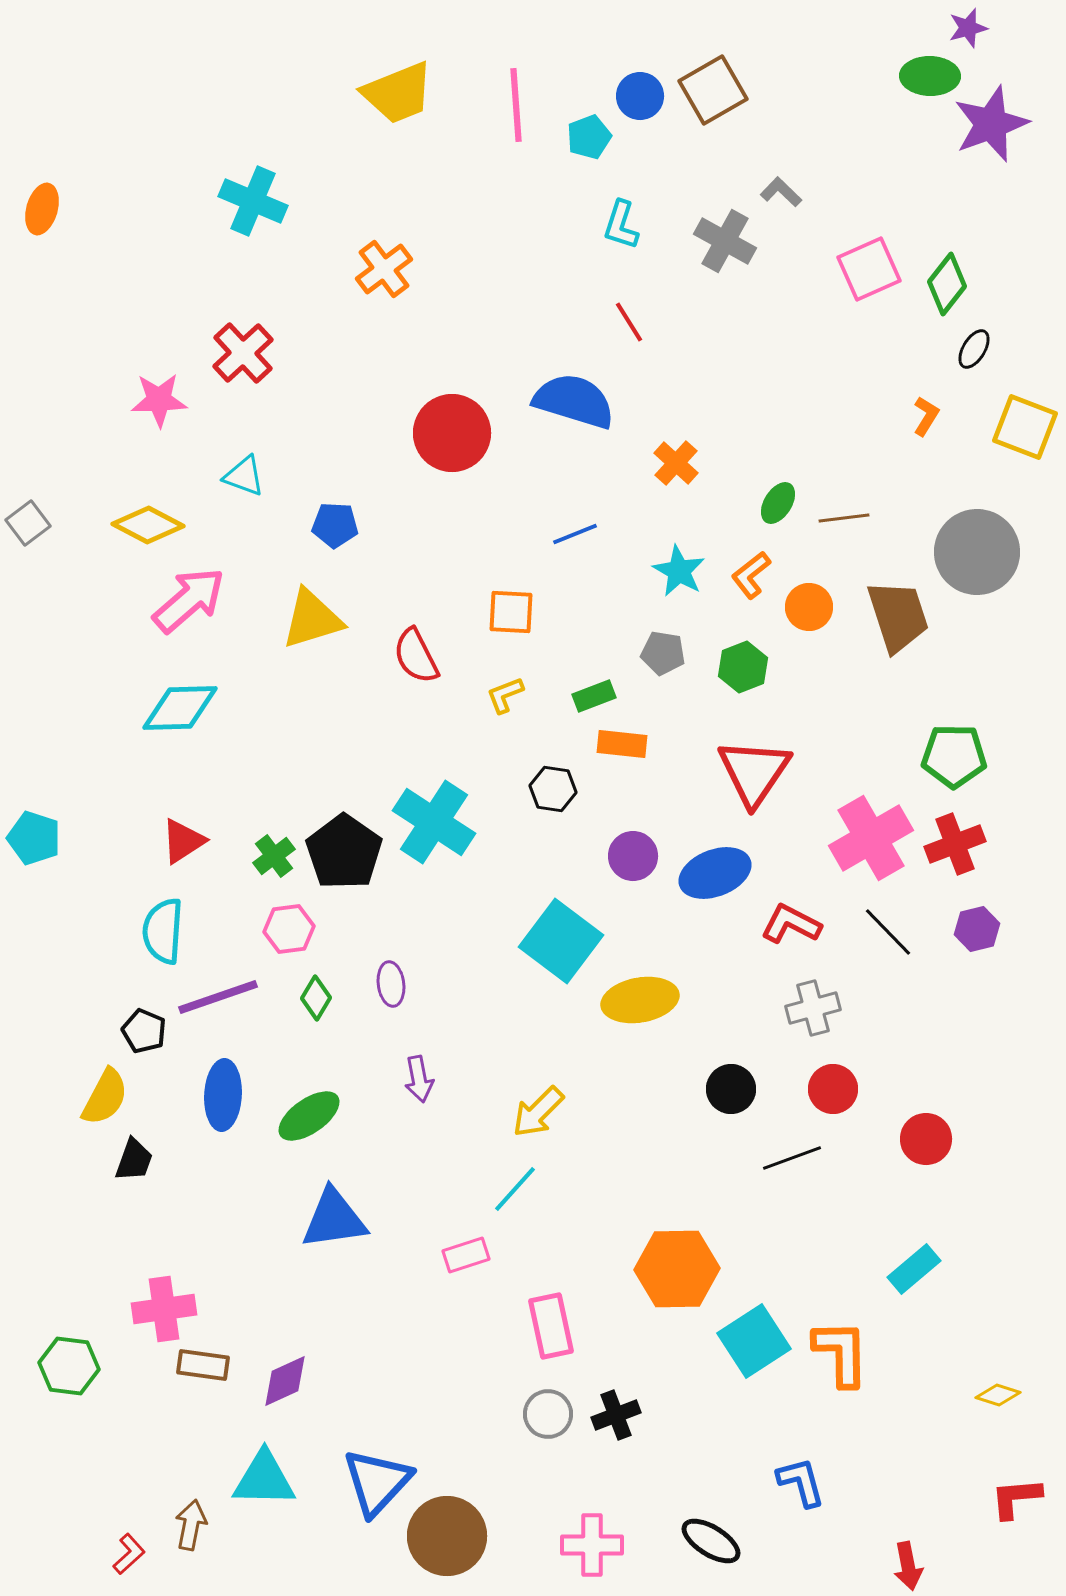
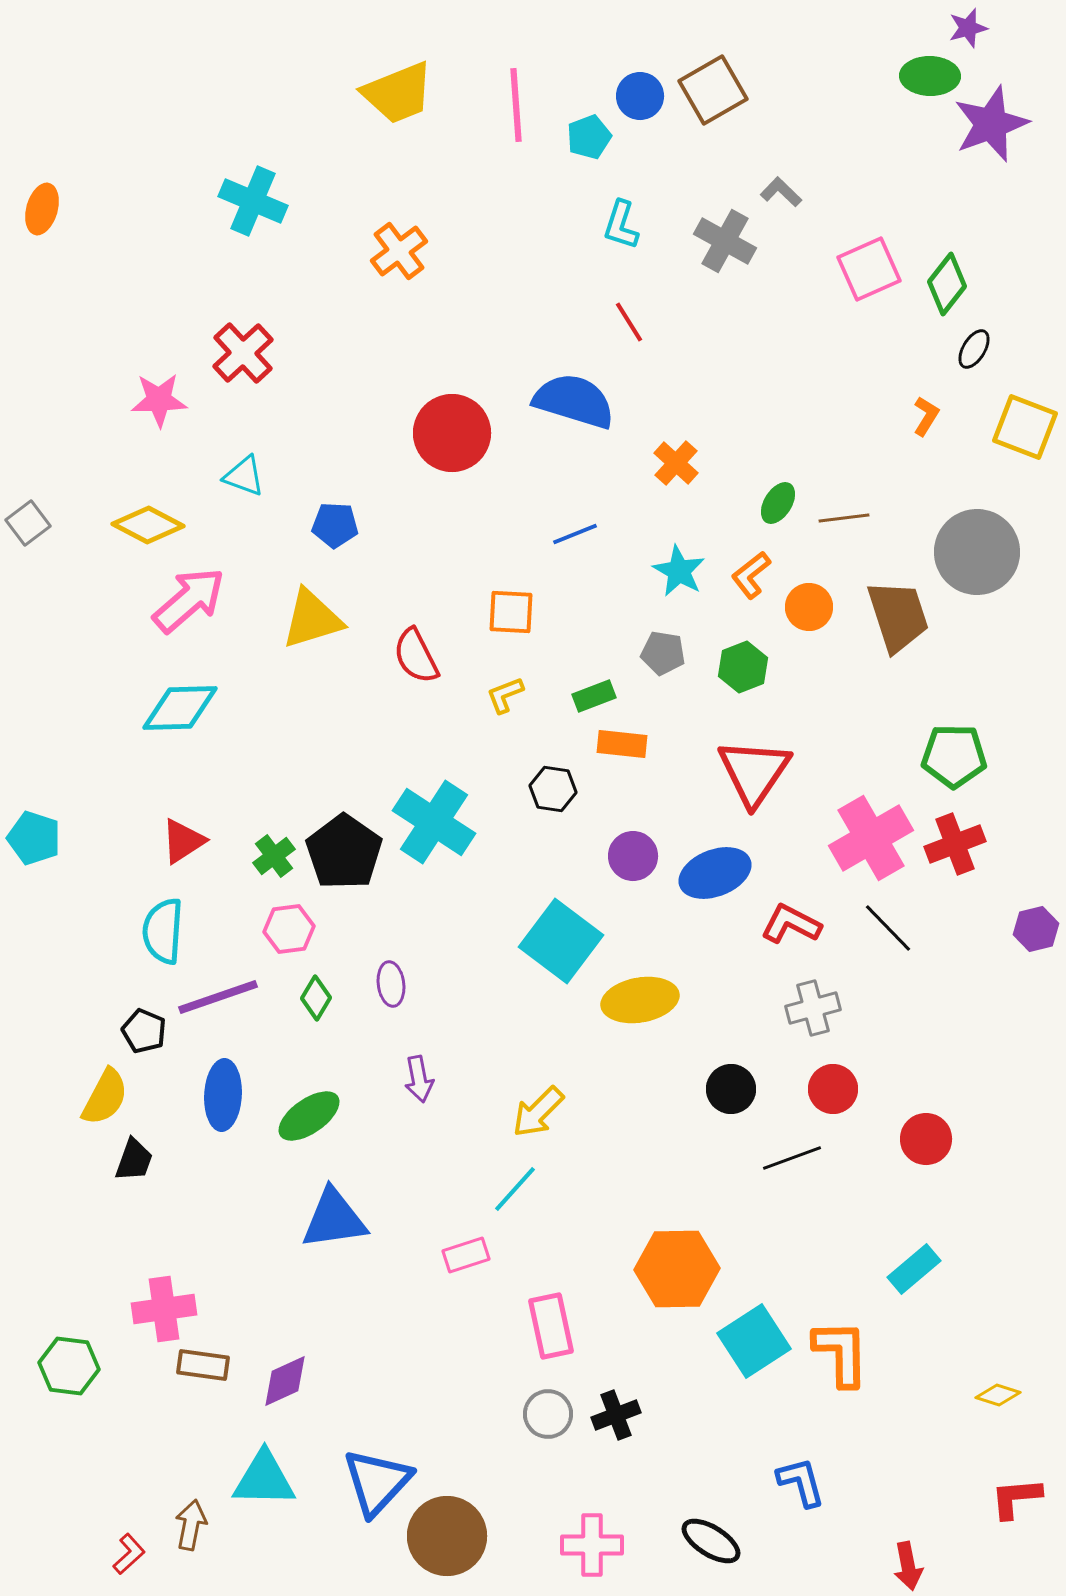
orange cross at (384, 269): moved 15 px right, 18 px up
purple hexagon at (977, 929): moved 59 px right
black line at (888, 932): moved 4 px up
